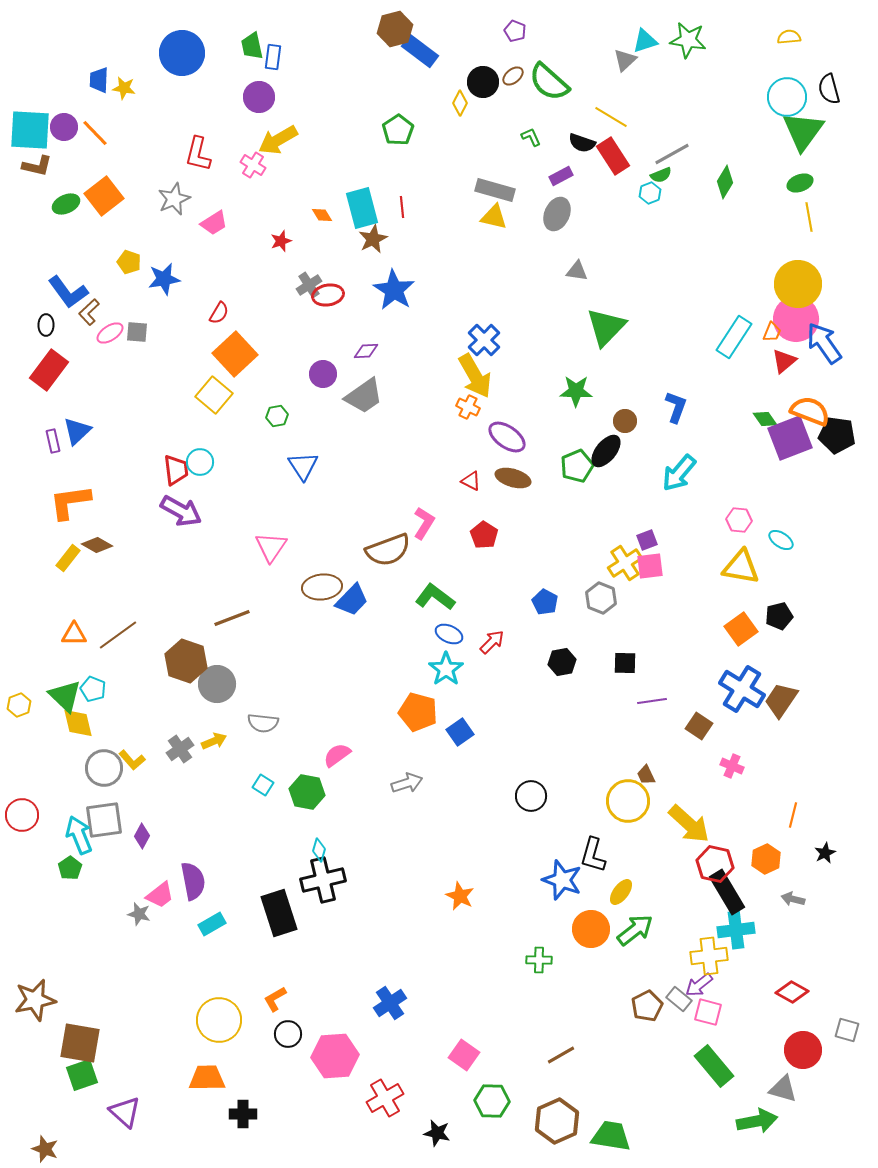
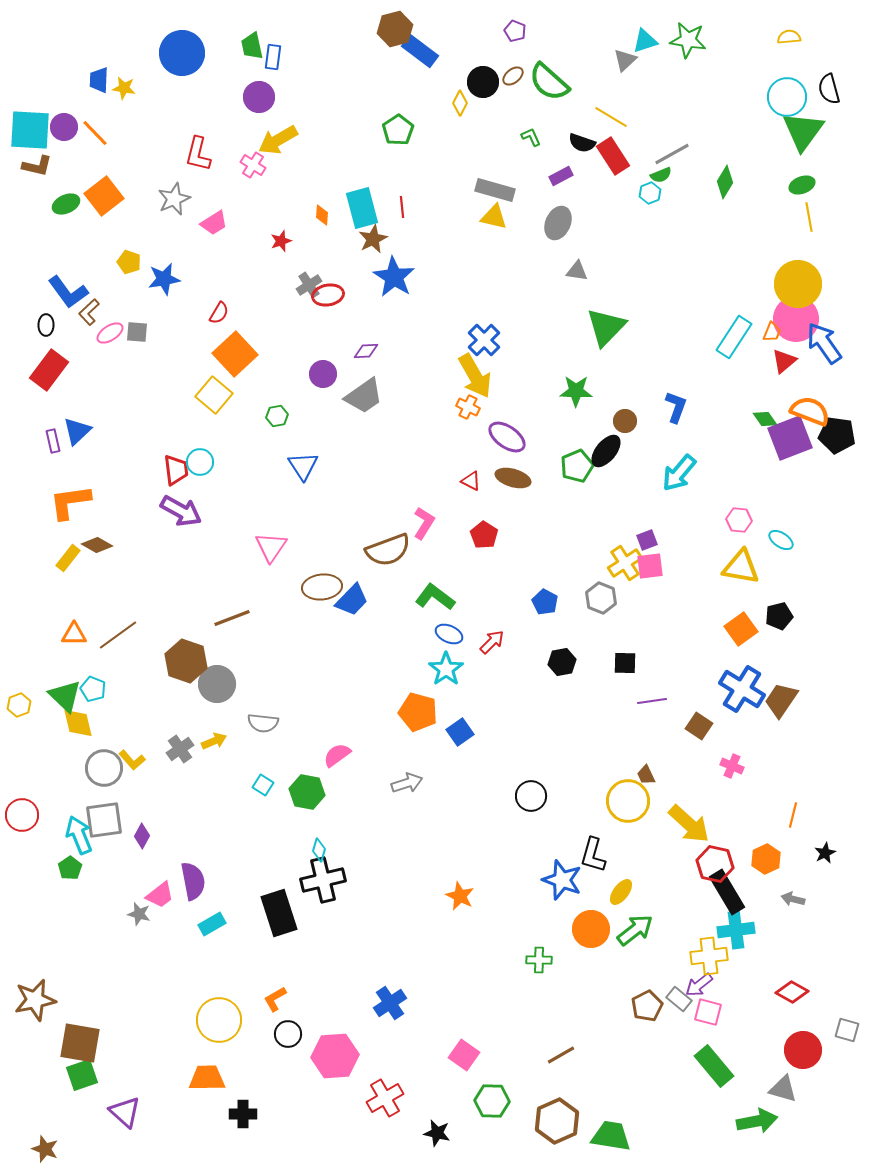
green ellipse at (800, 183): moved 2 px right, 2 px down
gray ellipse at (557, 214): moved 1 px right, 9 px down
orange diamond at (322, 215): rotated 35 degrees clockwise
blue star at (394, 290): moved 13 px up
